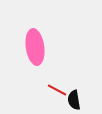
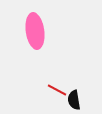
pink ellipse: moved 16 px up
